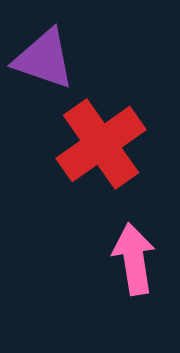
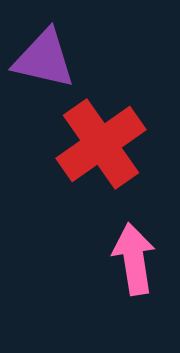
purple triangle: rotated 6 degrees counterclockwise
